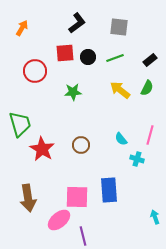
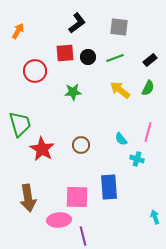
orange arrow: moved 4 px left, 3 px down
green semicircle: moved 1 px right
pink line: moved 2 px left, 3 px up
blue rectangle: moved 3 px up
pink ellipse: rotated 35 degrees clockwise
